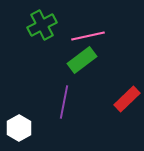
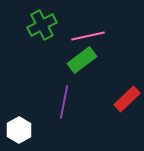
white hexagon: moved 2 px down
